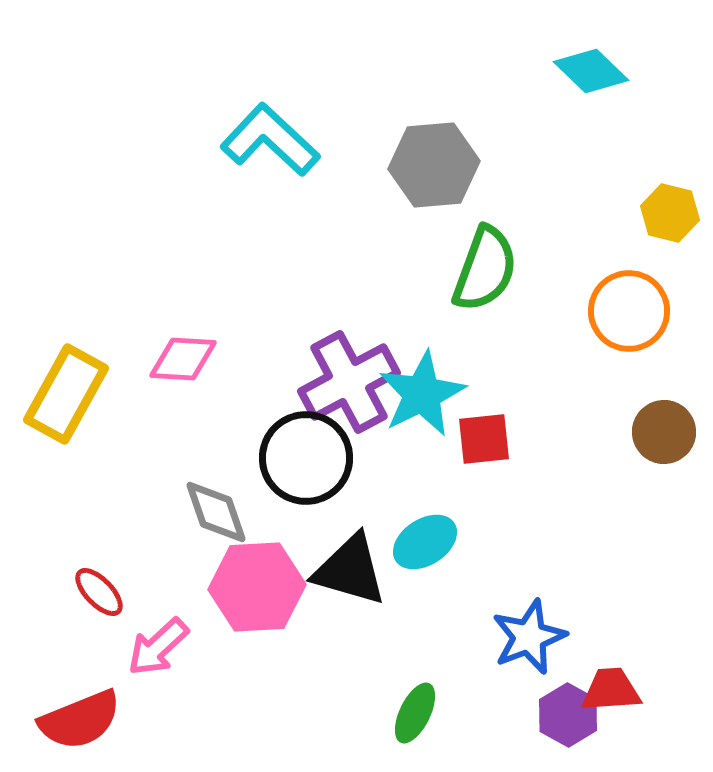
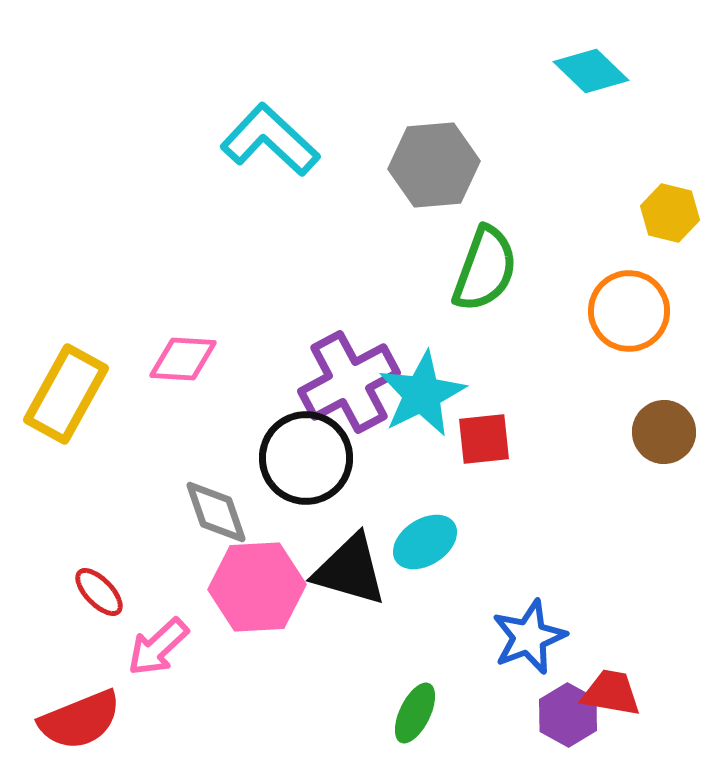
red trapezoid: moved 3 px down; rotated 14 degrees clockwise
